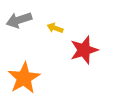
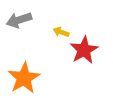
yellow arrow: moved 6 px right, 4 px down
red star: rotated 12 degrees counterclockwise
